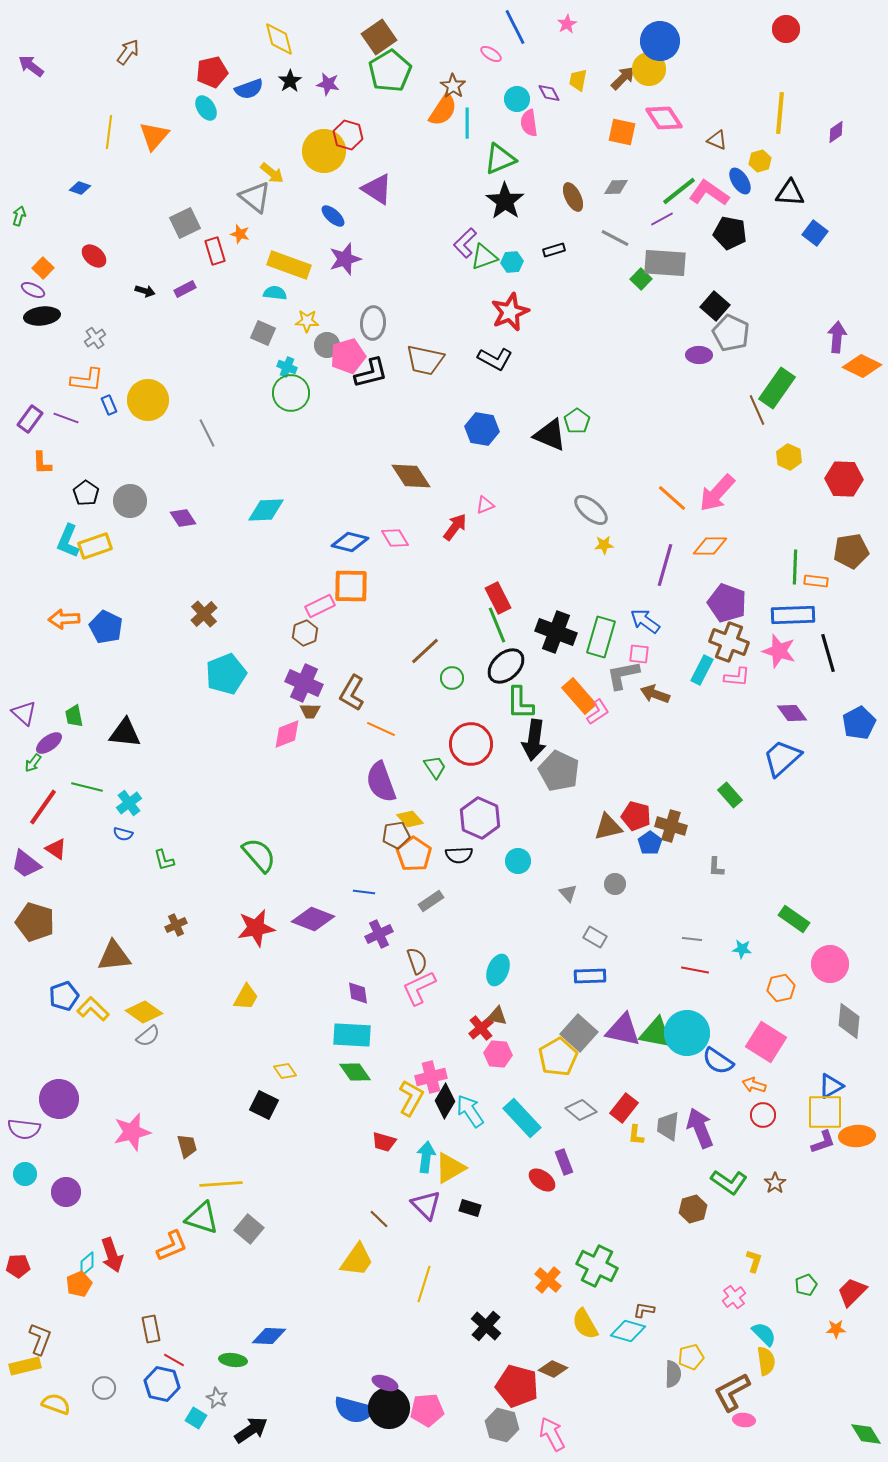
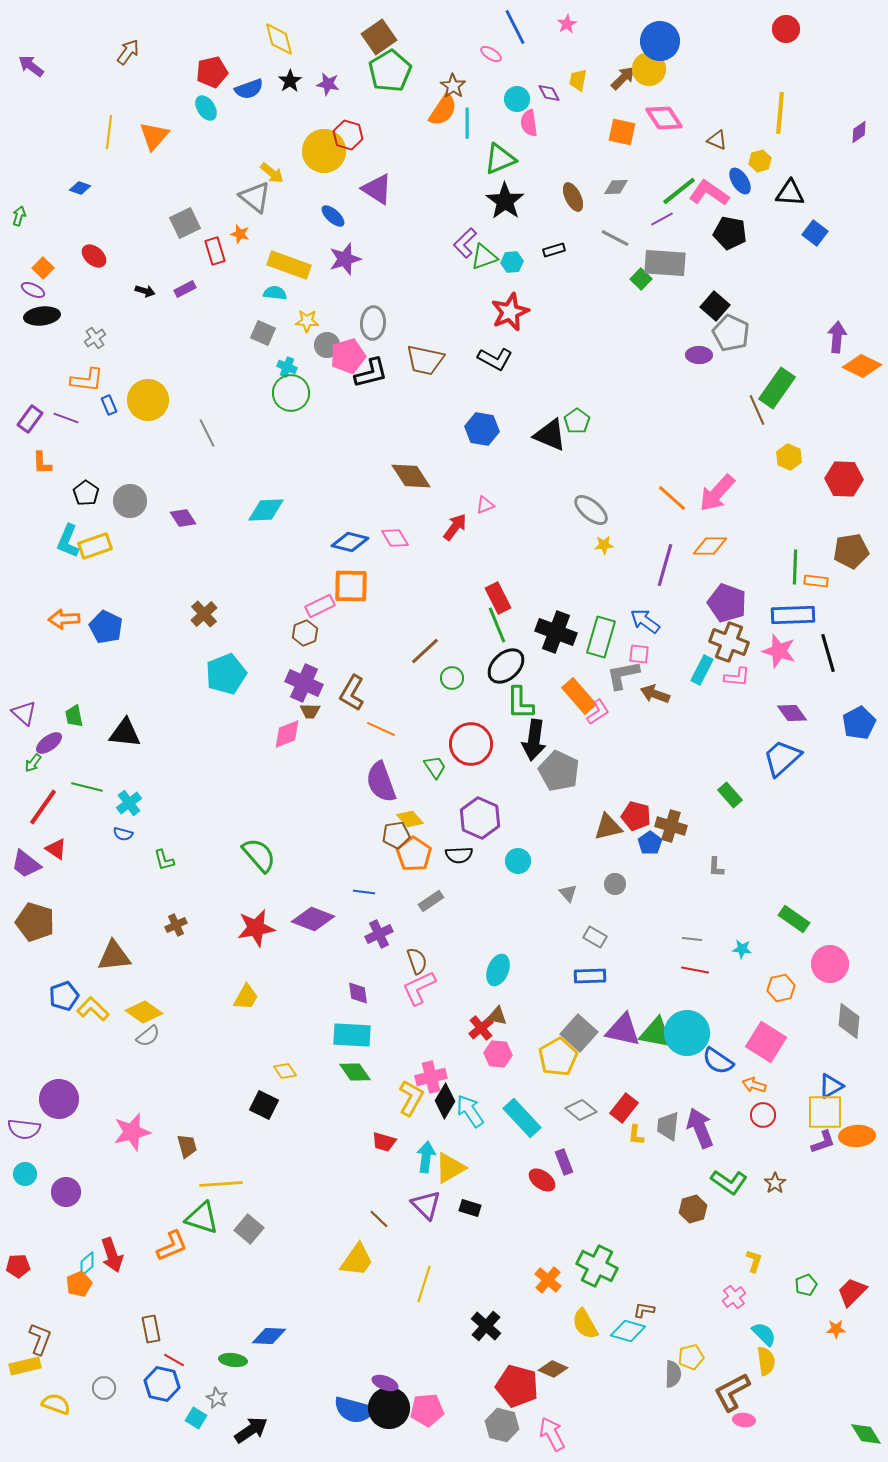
purple diamond at (836, 132): moved 23 px right
